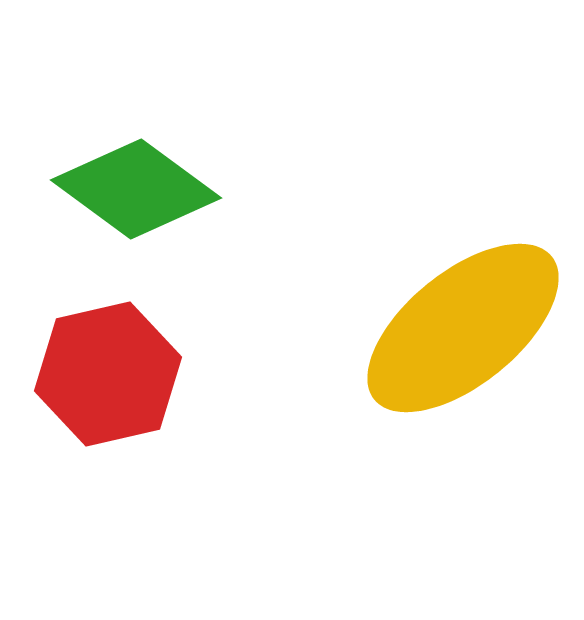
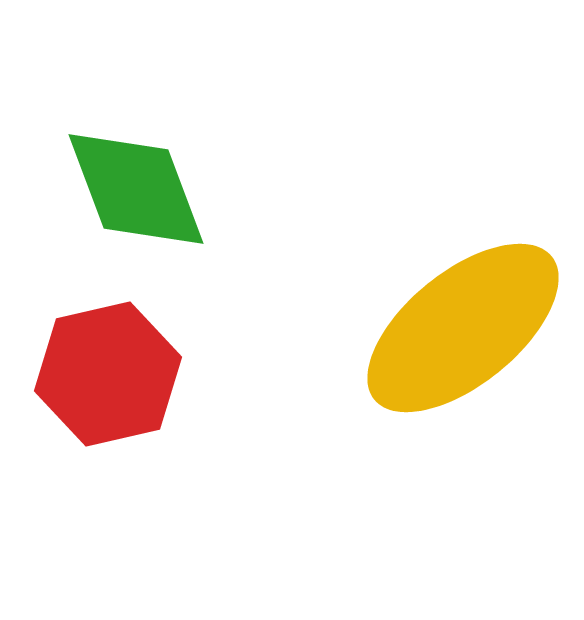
green diamond: rotated 33 degrees clockwise
